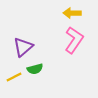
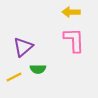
yellow arrow: moved 1 px left, 1 px up
pink L-shape: rotated 36 degrees counterclockwise
green semicircle: moved 3 px right; rotated 14 degrees clockwise
